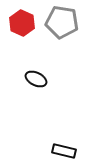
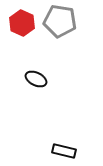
gray pentagon: moved 2 px left, 1 px up
